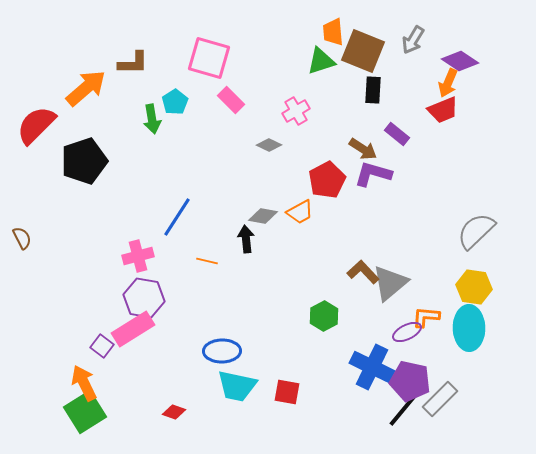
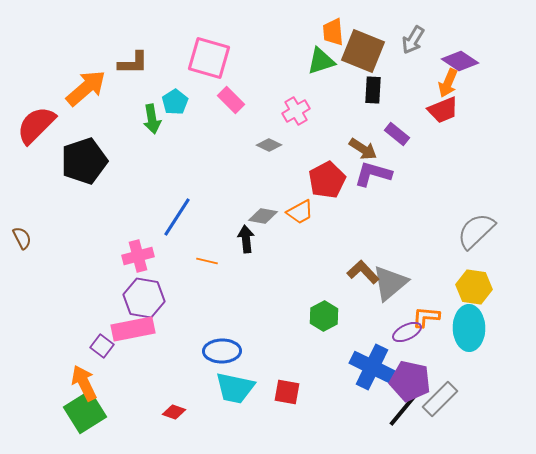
pink rectangle at (133, 329): rotated 21 degrees clockwise
cyan trapezoid at (237, 386): moved 2 px left, 2 px down
